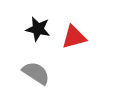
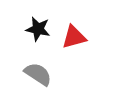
gray semicircle: moved 2 px right, 1 px down
